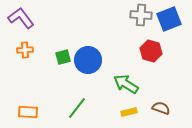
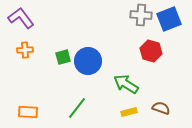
blue circle: moved 1 px down
